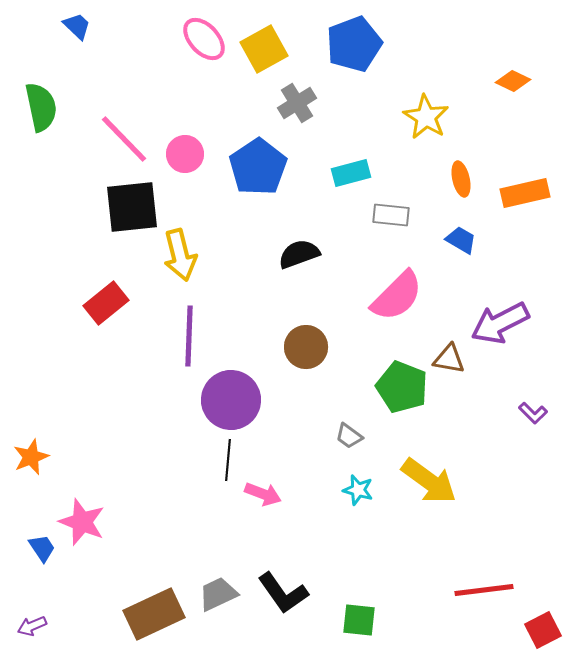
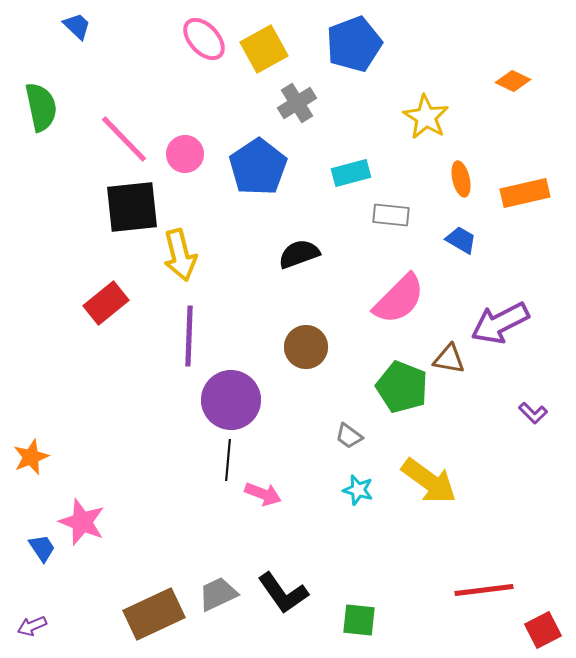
pink semicircle at (397, 296): moved 2 px right, 3 px down
